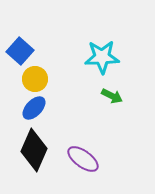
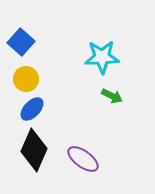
blue square: moved 1 px right, 9 px up
yellow circle: moved 9 px left
blue ellipse: moved 2 px left, 1 px down
